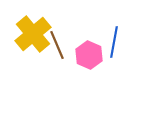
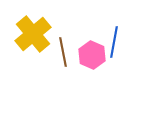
brown line: moved 6 px right, 7 px down; rotated 12 degrees clockwise
pink hexagon: moved 3 px right
